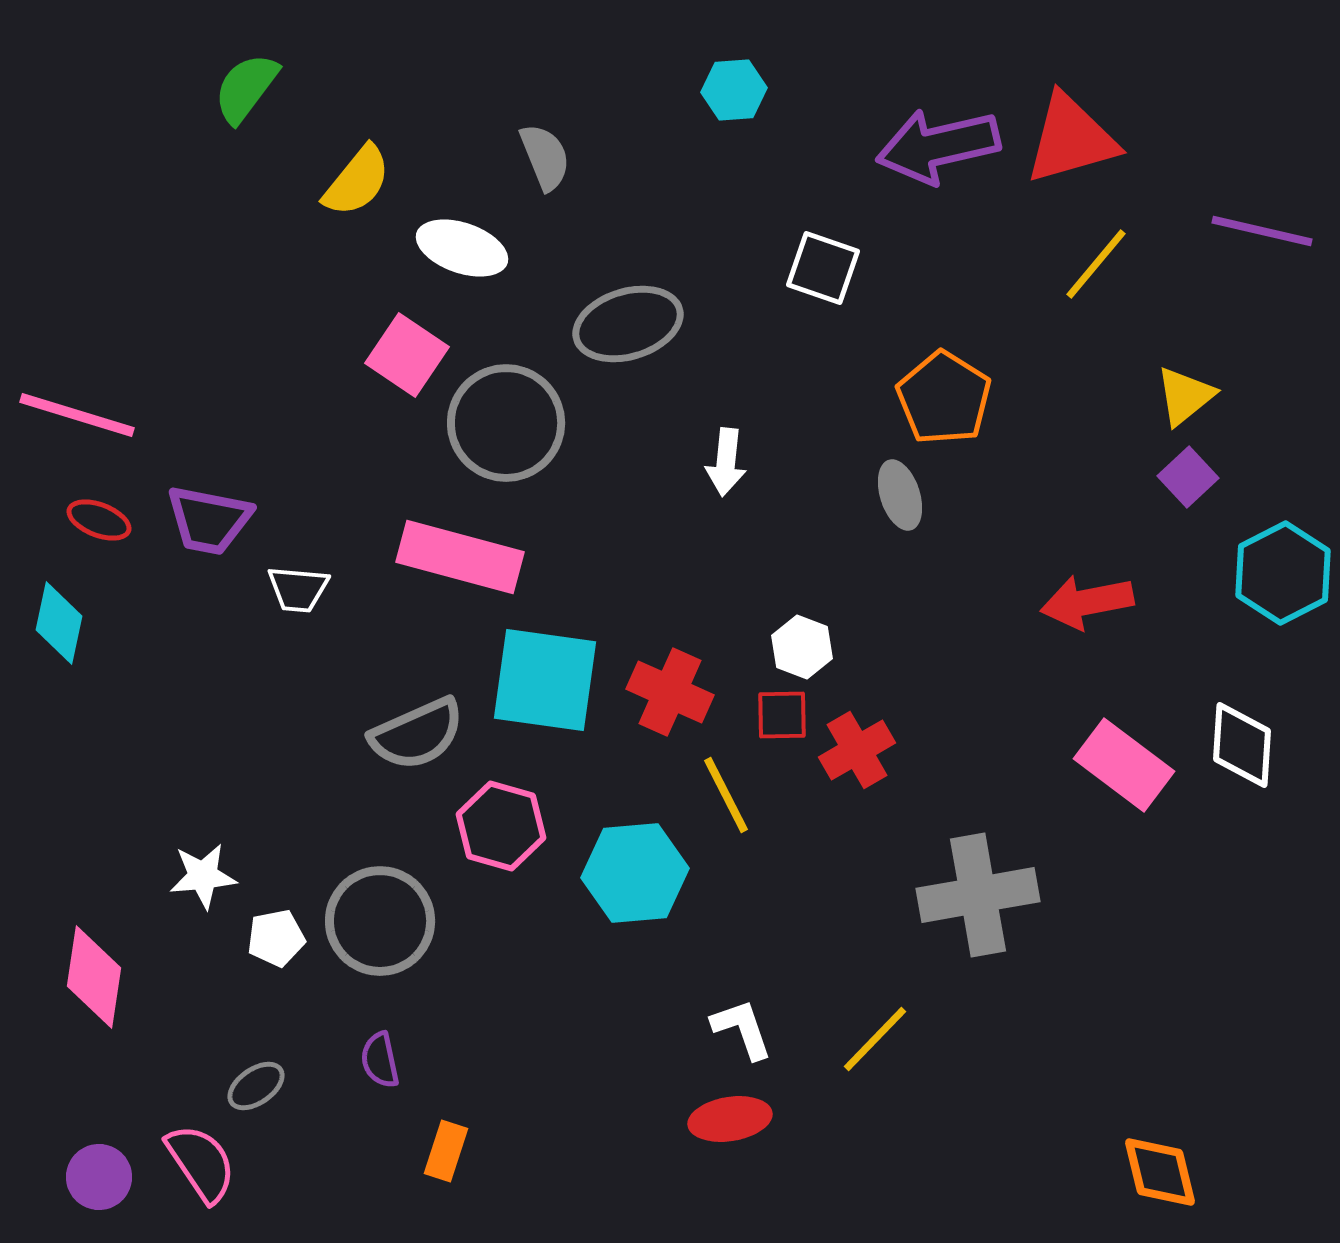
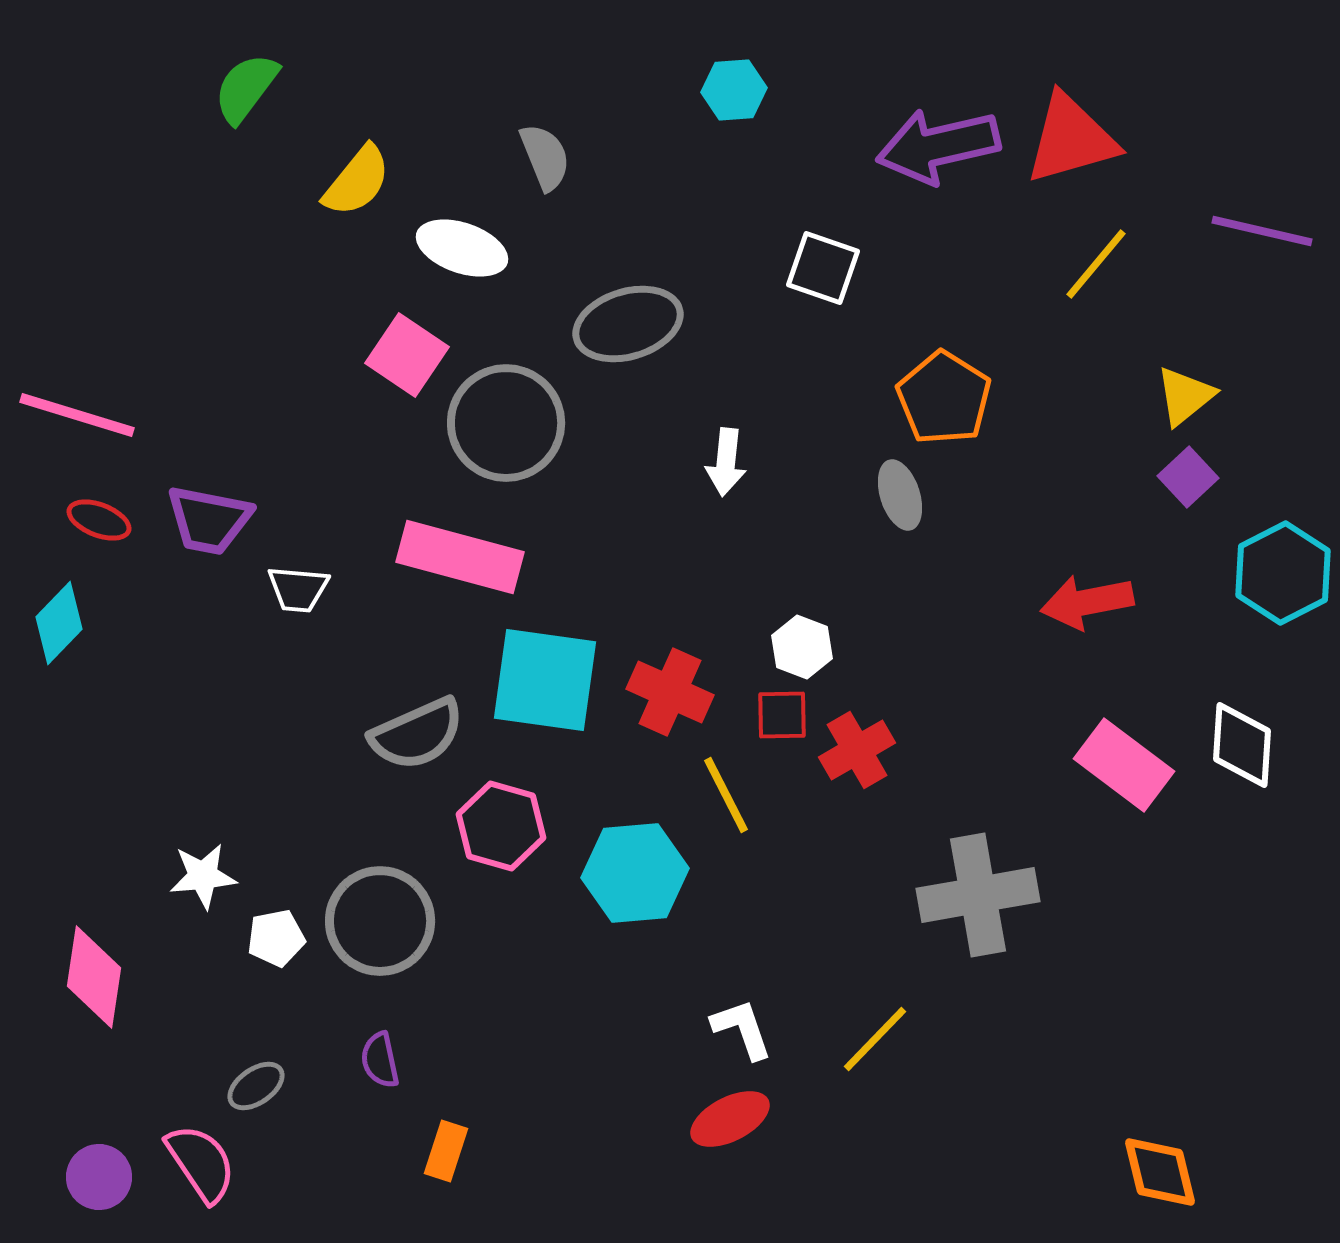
cyan diamond at (59, 623): rotated 32 degrees clockwise
red ellipse at (730, 1119): rotated 18 degrees counterclockwise
